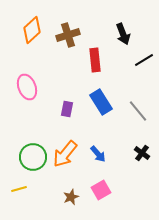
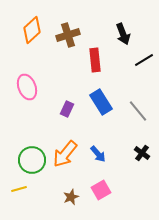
purple rectangle: rotated 14 degrees clockwise
green circle: moved 1 px left, 3 px down
